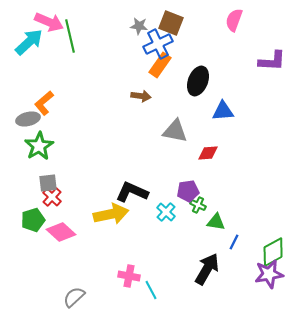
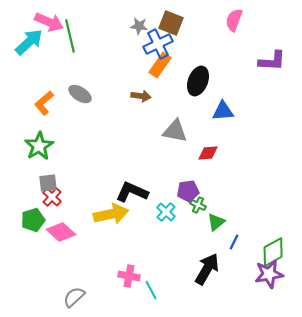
gray ellipse: moved 52 px right, 25 px up; rotated 45 degrees clockwise
green triangle: rotated 48 degrees counterclockwise
